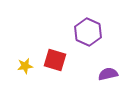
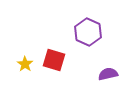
red square: moved 1 px left
yellow star: moved 2 px up; rotated 28 degrees counterclockwise
